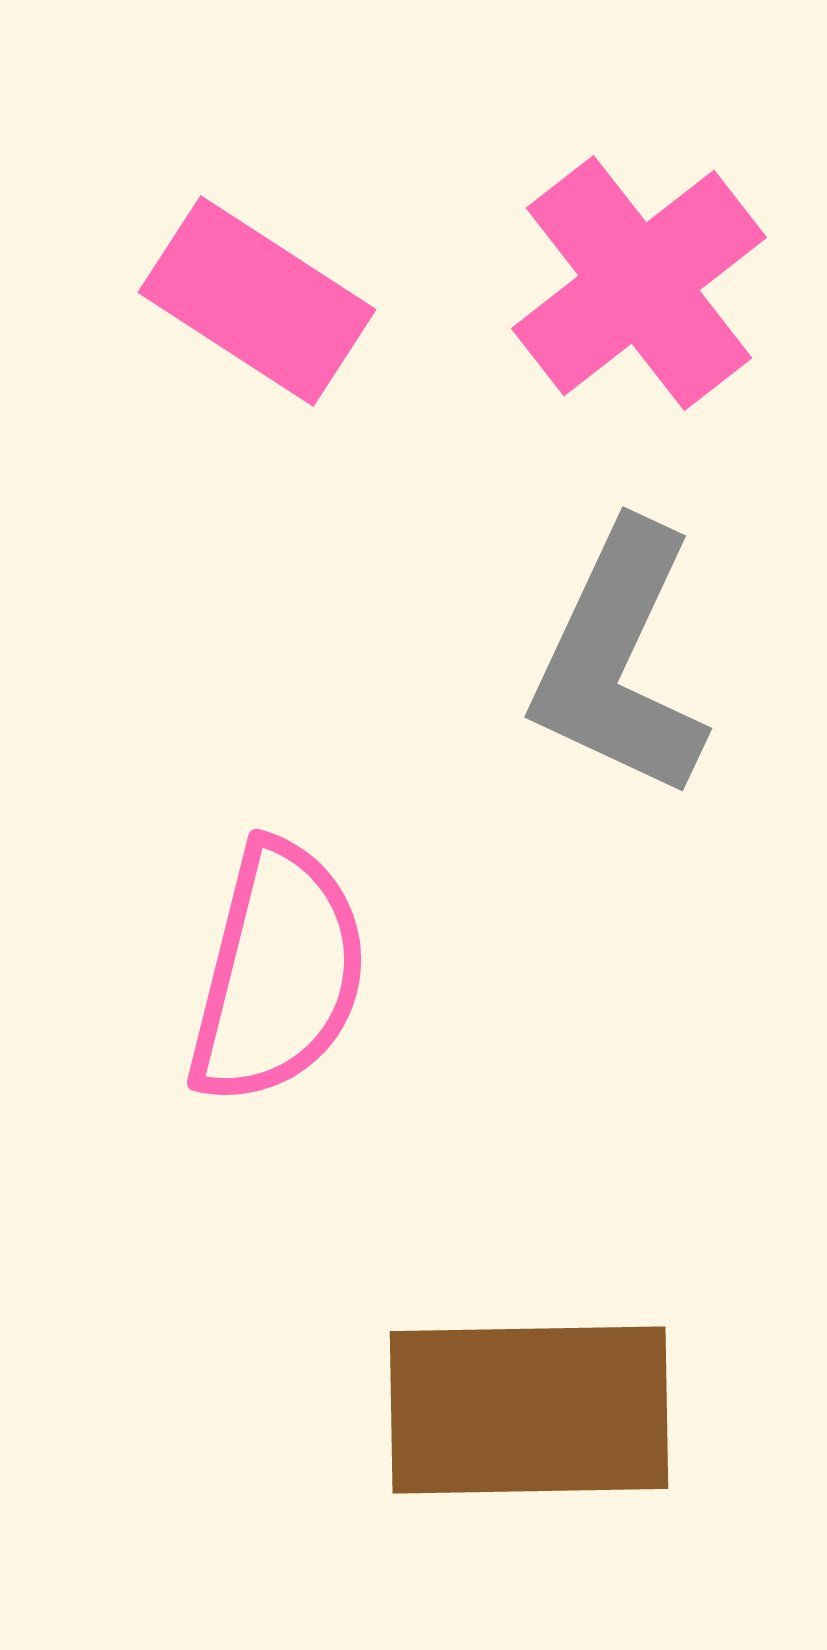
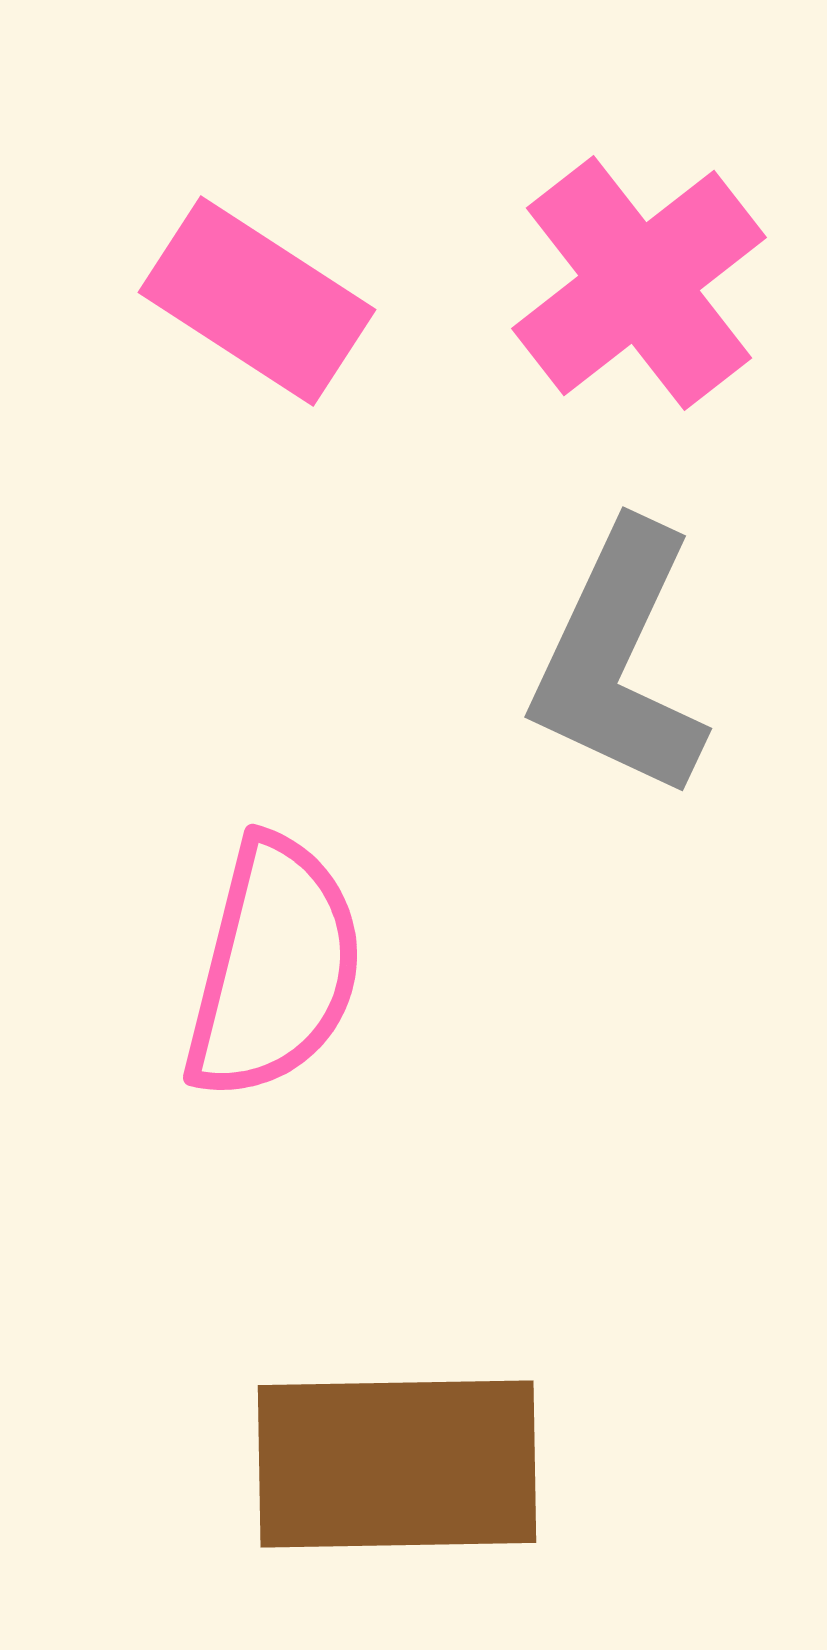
pink semicircle: moved 4 px left, 5 px up
brown rectangle: moved 132 px left, 54 px down
